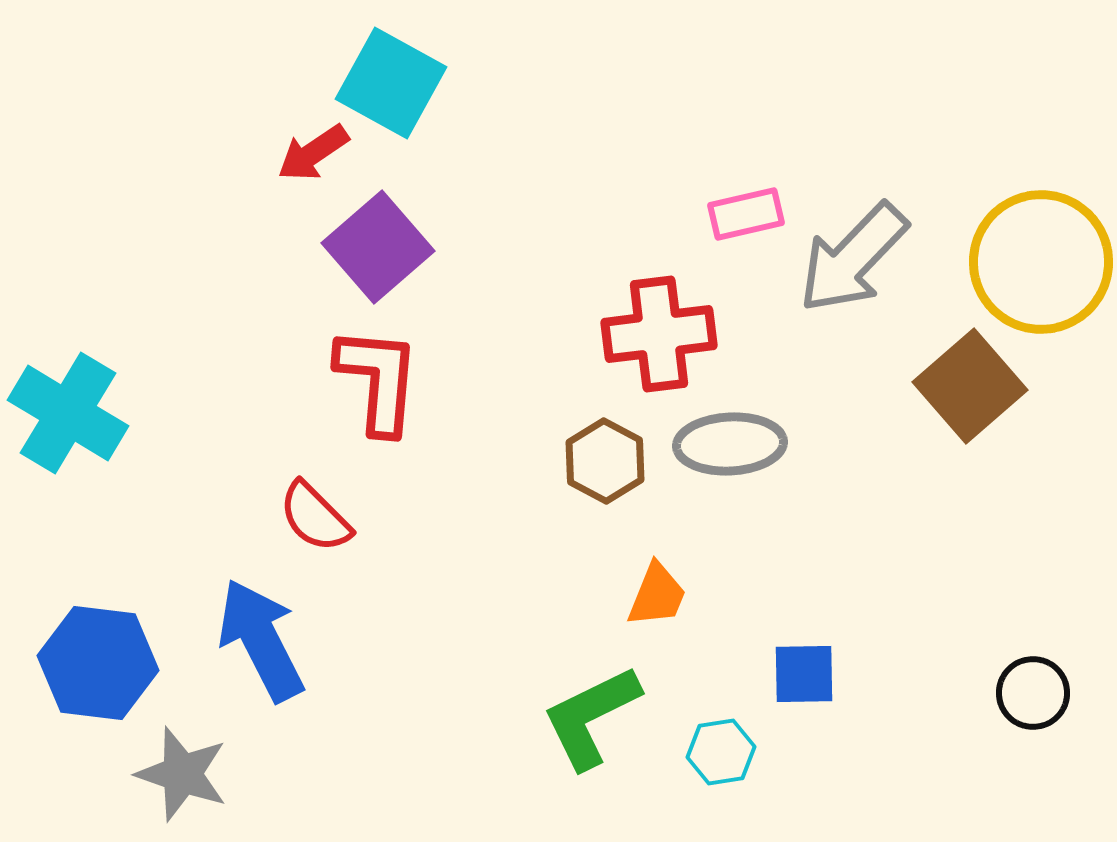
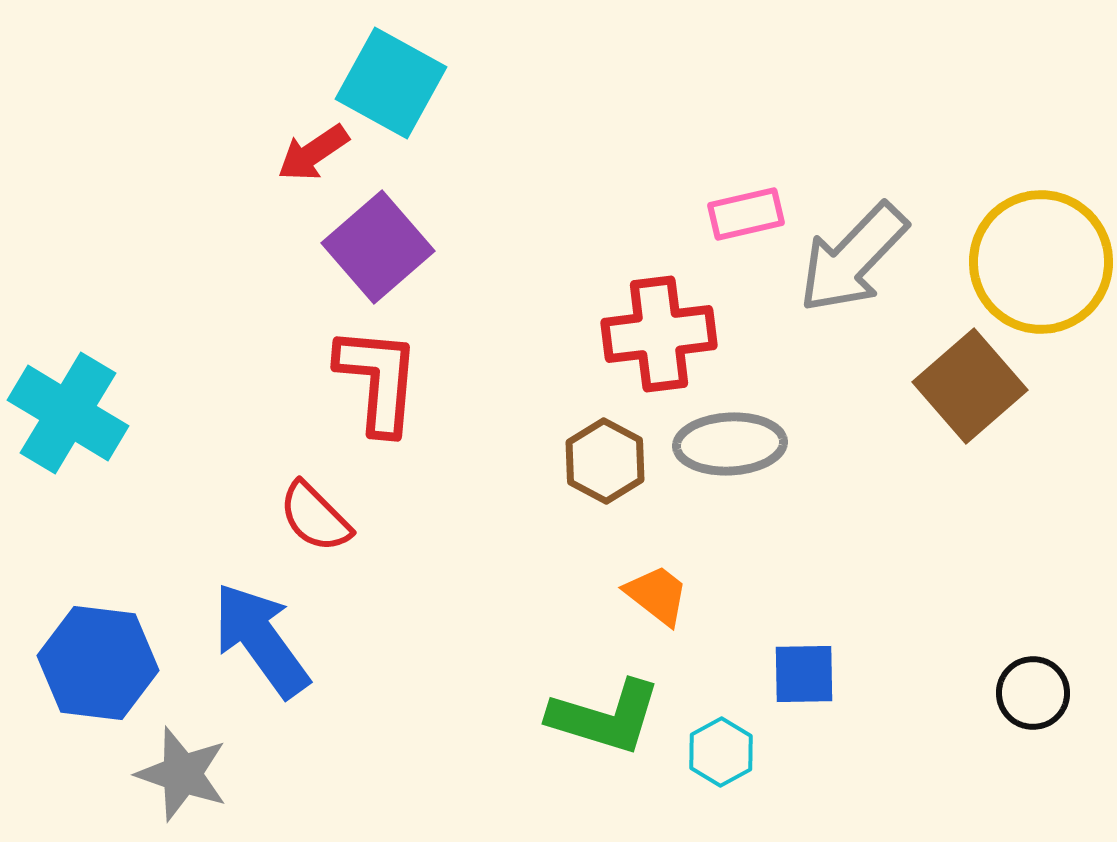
orange trapezoid: rotated 74 degrees counterclockwise
blue arrow: rotated 9 degrees counterclockwise
green L-shape: moved 14 px right; rotated 137 degrees counterclockwise
cyan hexagon: rotated 20 degrees counterclockwise
